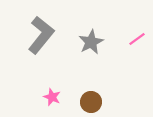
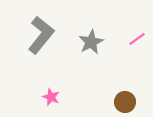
pink star: moved 1 px left
brown circle: moved 34 px right
